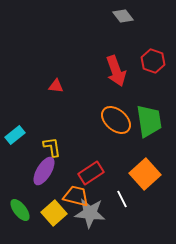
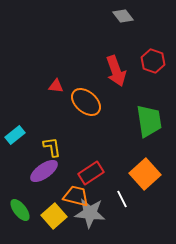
orange ellipse: moved 30 px left, 18 px up
purple ellipse: rotated 24 degrees clockwise
yellow square: moved 3 px down
